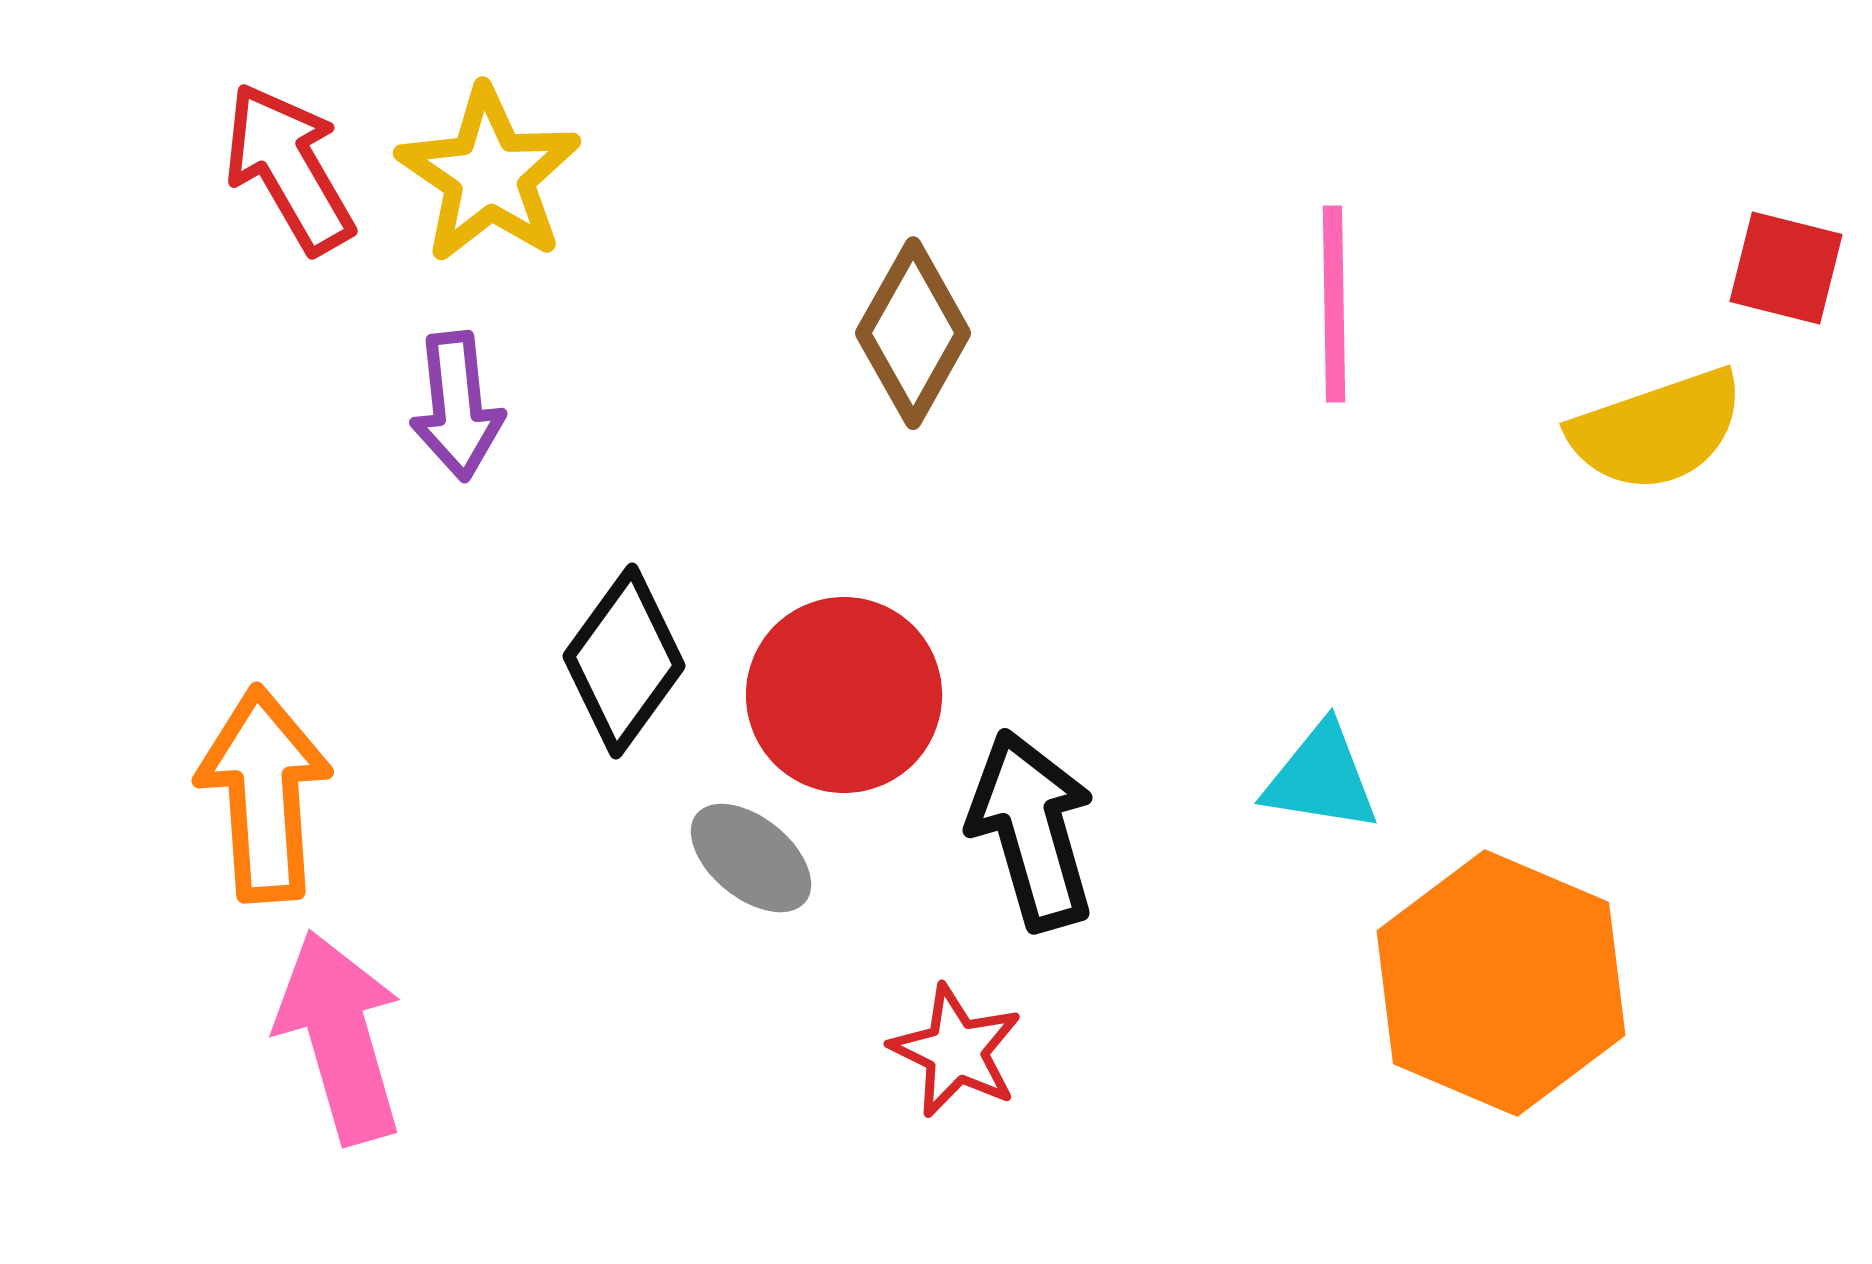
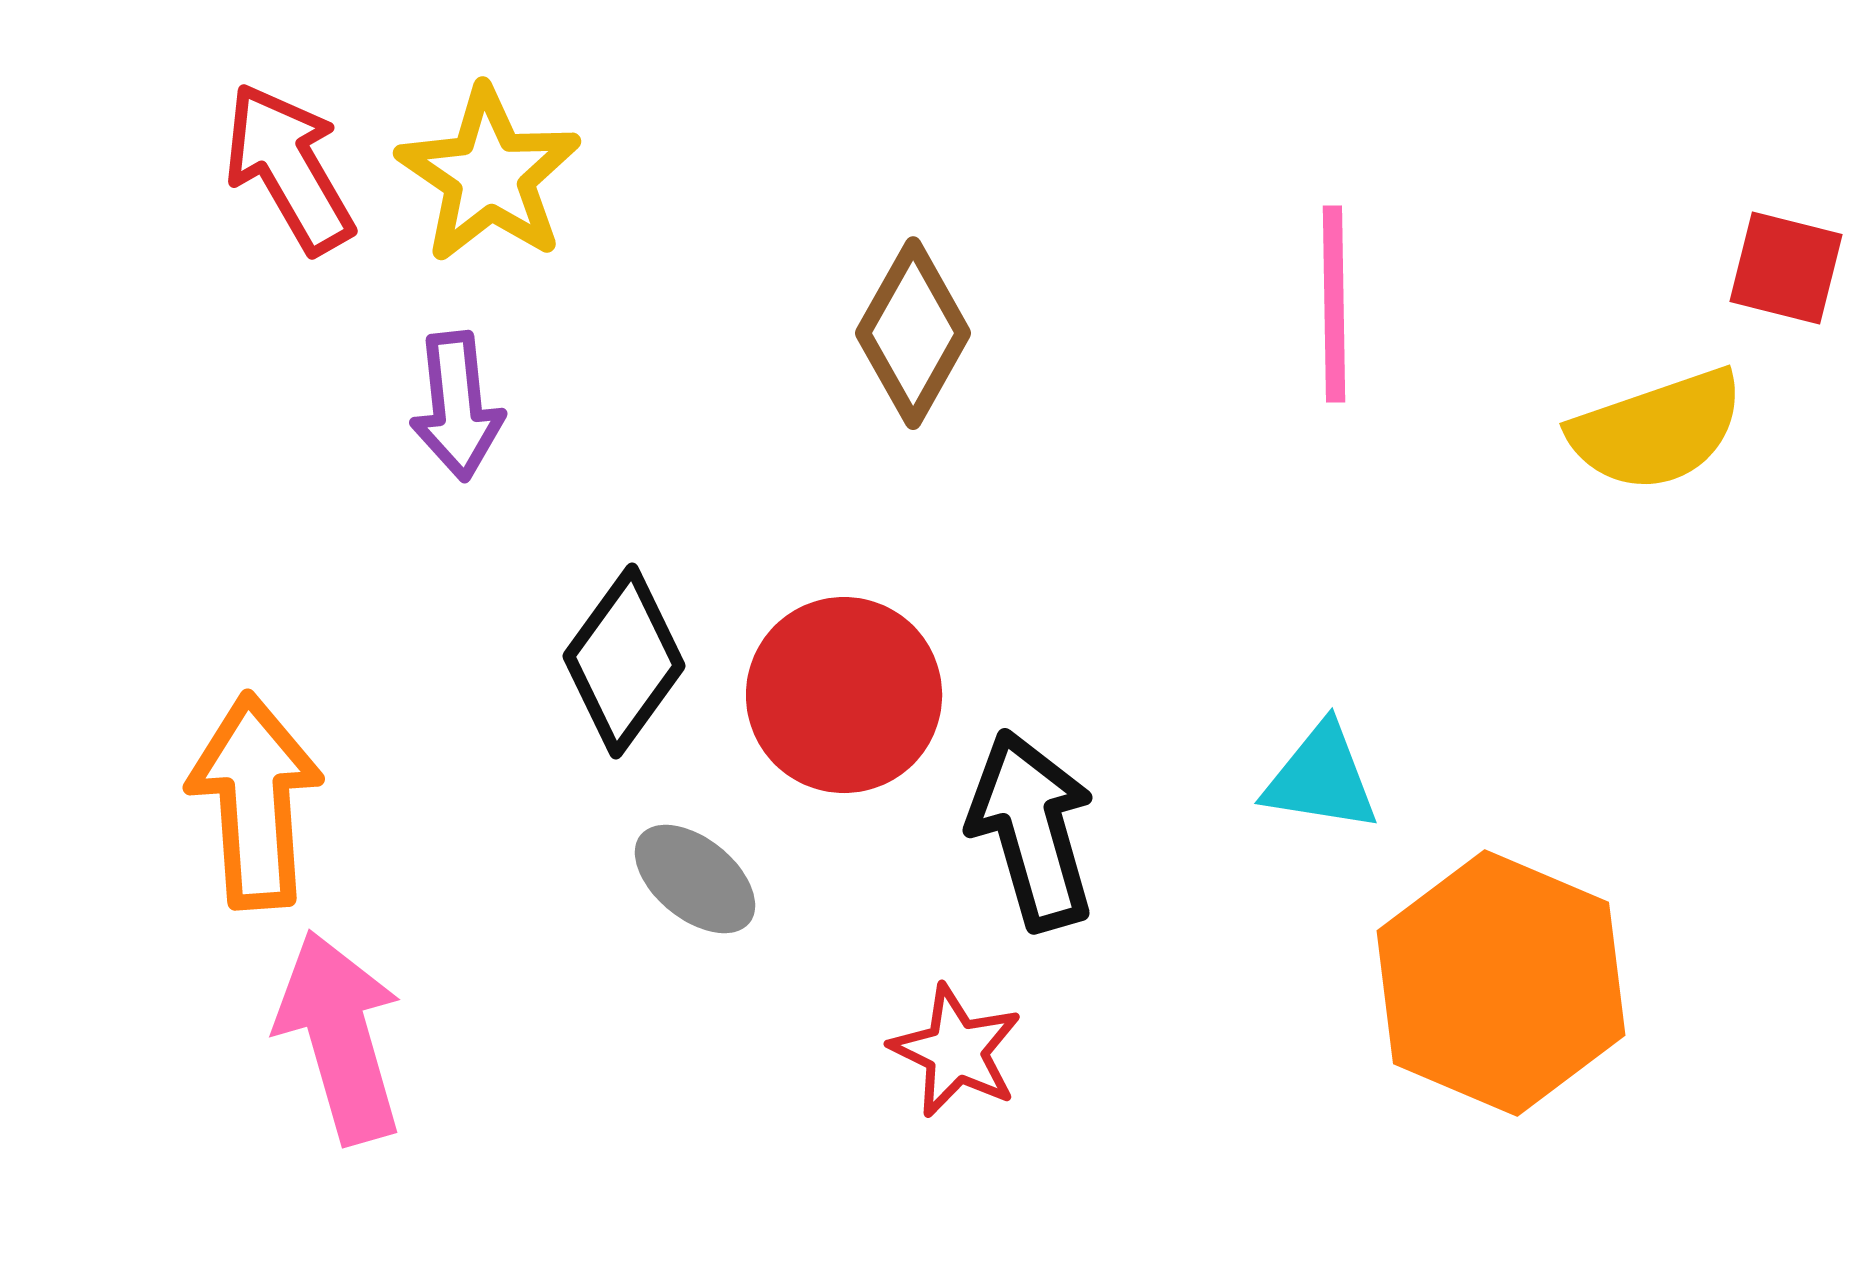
orange arrow: moved 9 px left, 7 px down
gray ellipse: moved 56 px left, 21 px down
